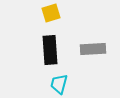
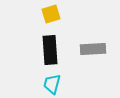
yellow square: moved 1 px down
cyan trapezoid: moved 7 px left
